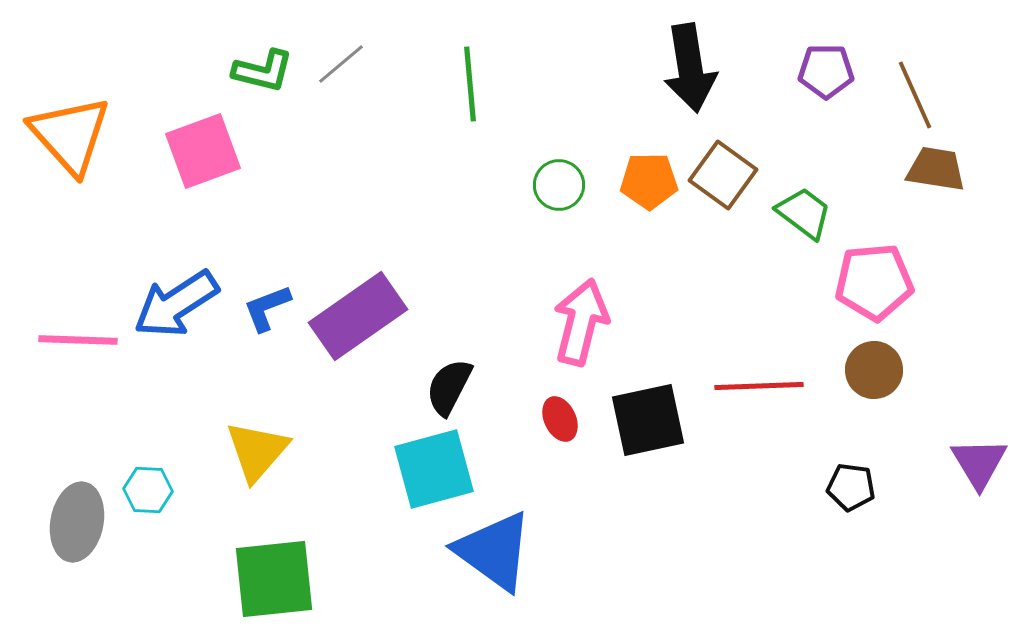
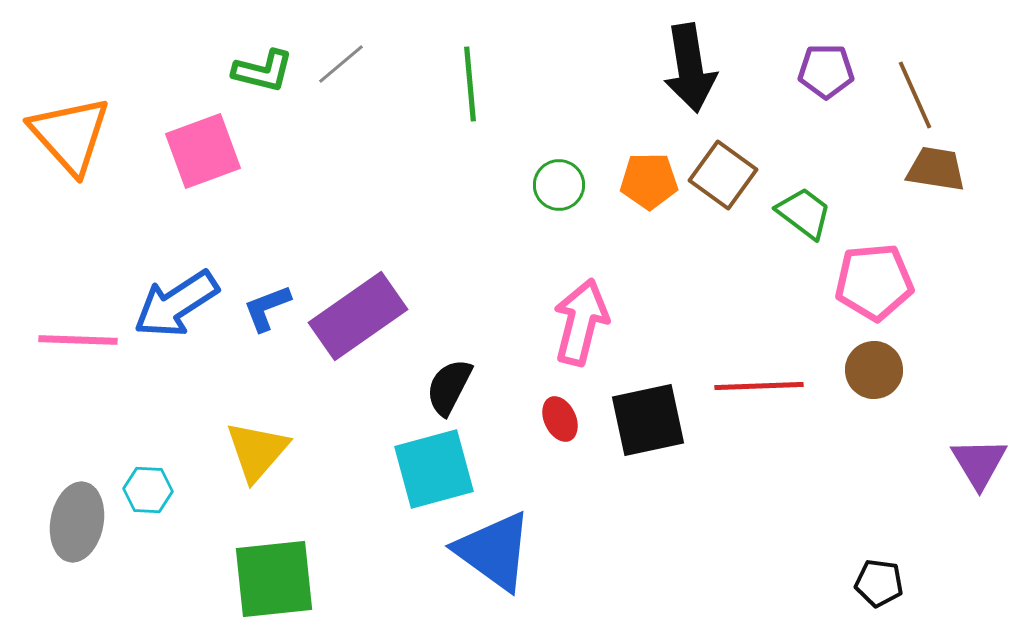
black pentagon: moved 28 px right, 96 px down
